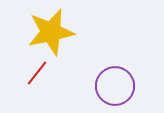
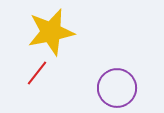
purple circle: moved 2 px right, 2 px down
